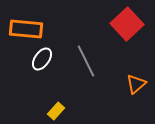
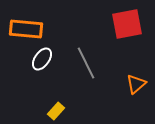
red square: rotated 32 degrees clockwise
gray line: moved 2 px down
